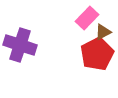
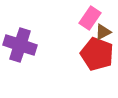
pink rectangle: moved 3 px right; rotated 10 degrees counterclockwise
red pentagon: rotated 24 degrees counterclockwise
